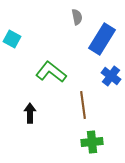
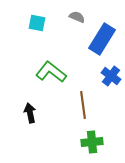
gray semicircle: rotated 56 degrees counterclockwise
cyan square: moved 25 px right, 16 px up; rotated 18 degrees counterclockwise
black arrow: rotated 12 degrees counterclockwise
